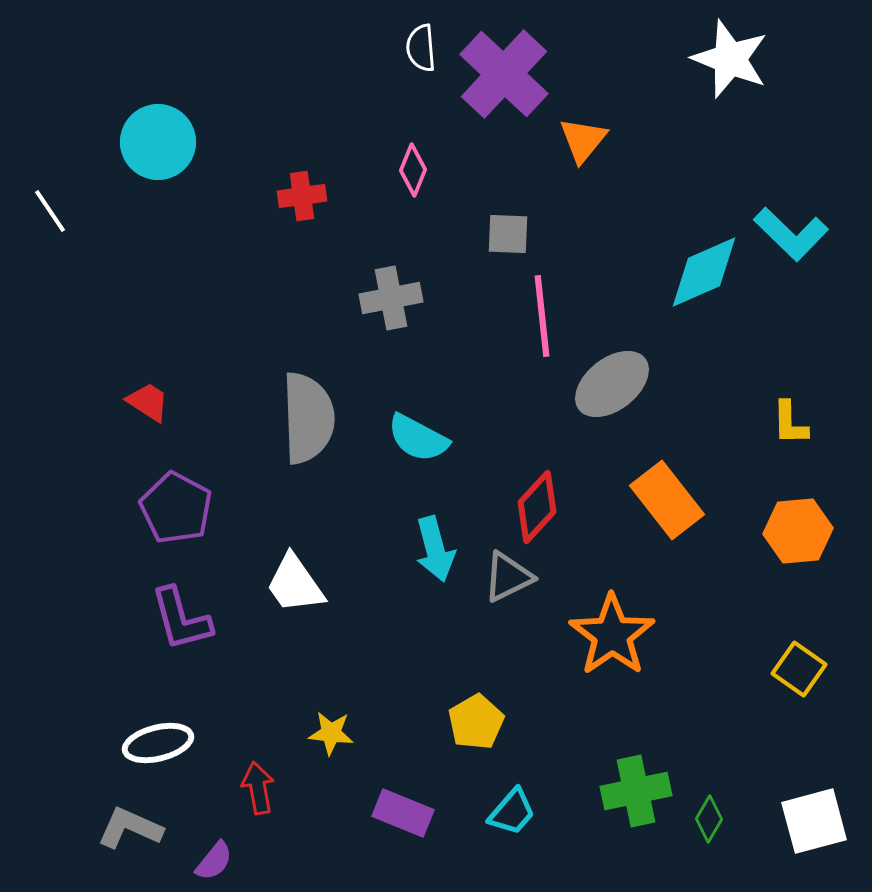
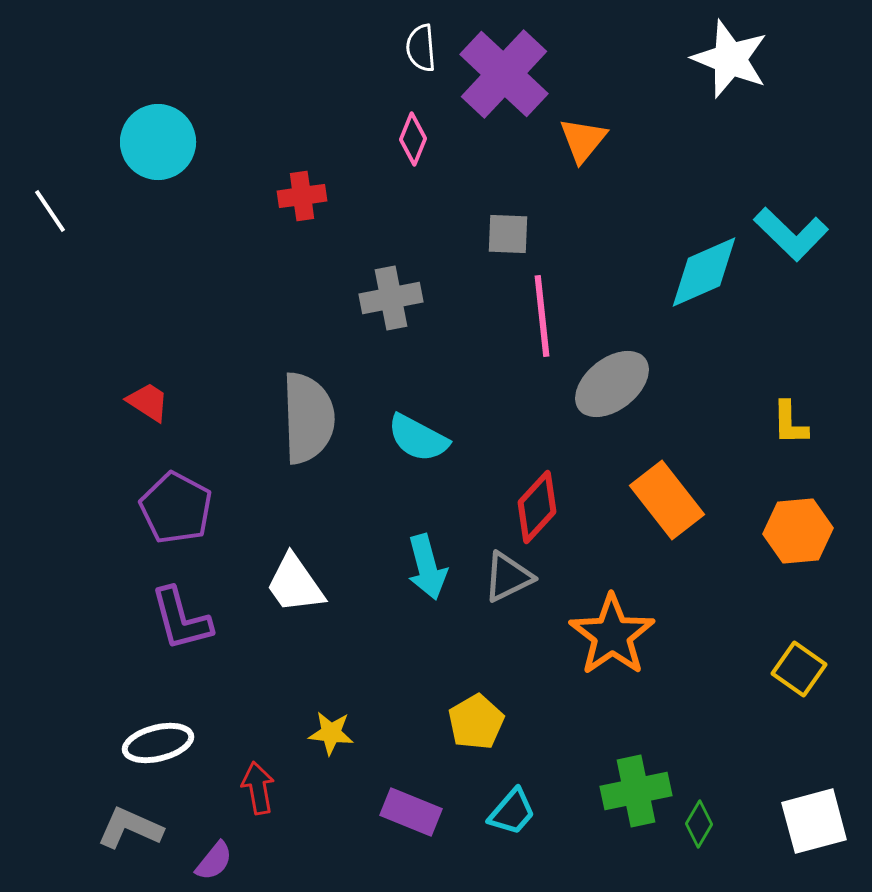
pink diamond: moved 31 px up
cyan arrow: moved 8 px left, 18 px down
purple rectangle: moved 8 px right, 1 px up
green diamond: moved 10 px left, 5 px down
